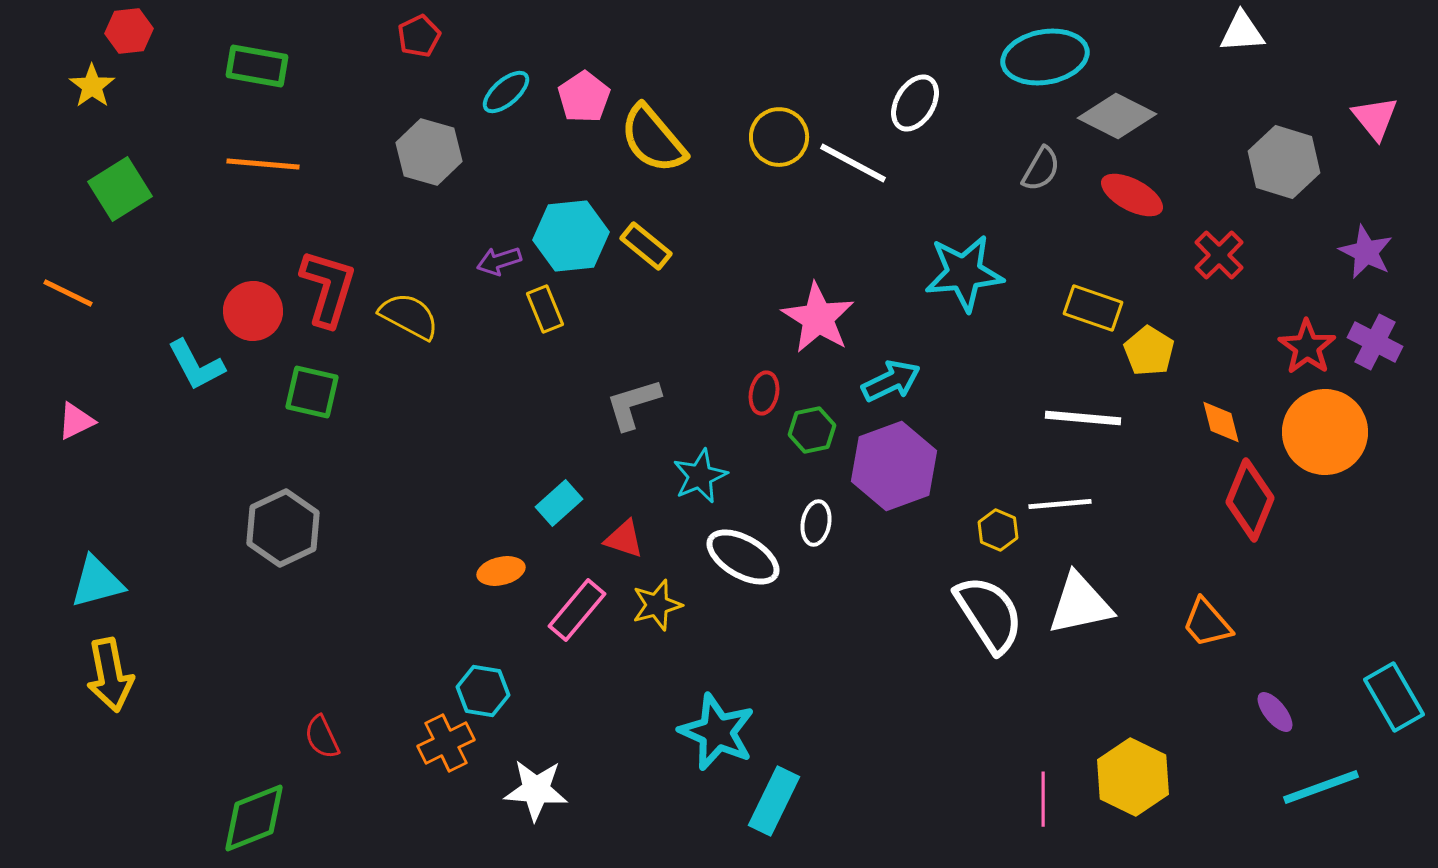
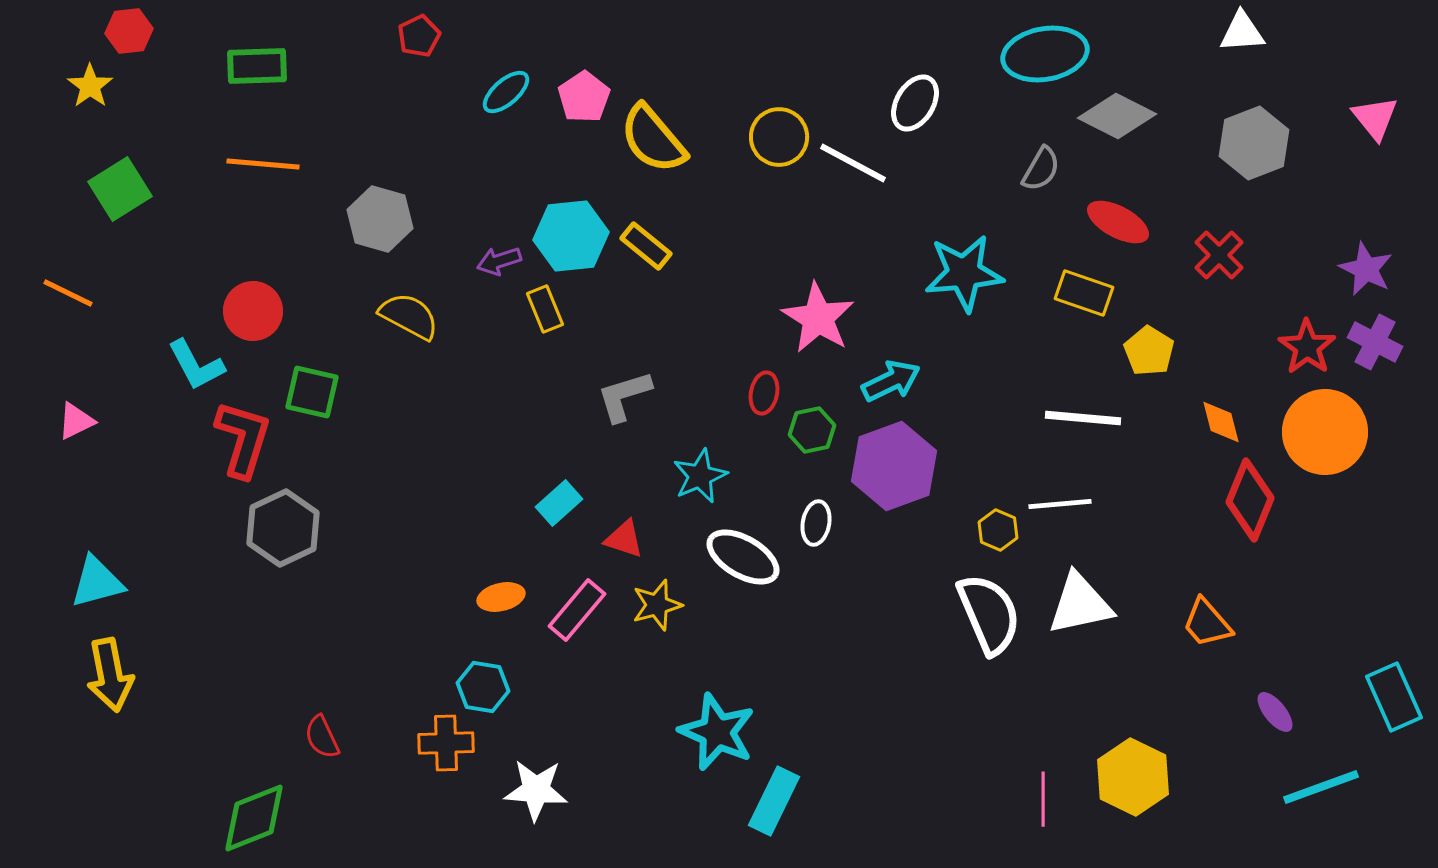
cyan ellipse at (1045, 57): moved 3 px up
green rectangle at (257, 66): rotated 12 degrees counterclockwise
yellow star at (92, 86): moved 2 px left
gray hexagon at (429, 152): moved 49 px left, 67 px down
gray hexagon at (1284, 162): moved 30 px left, 19 px up; rotated 22 degrees clockwise
red ellipse at (1132, 195): moved 14 px left, 27 px down
purple star at (1366, 252): moved 17 px down
red L-shape at (328, 288): moved 85 px left, 151 px down
yellow rectangle at (1093, 308): moved 9 px left, 15 px up
gray L-shape at (633, 404): moved 9 px left, 8 px up
orange ellipse at (501, 571): moved 26 px down
white semicircle at (989, 614): rotated 10 degrees clockwise
cyan hexagon at (483, 691): moved 4 px up
cyan rectangle at (1394, 697): rotated 6 degrees clockwise
orange cross at (446, 743): rotated 24 degrees clockwise
